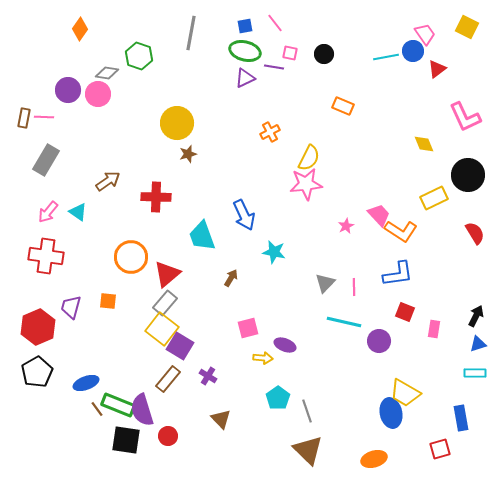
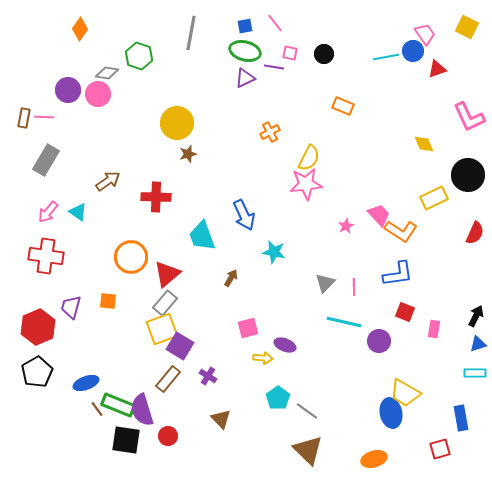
red triangle at (437, 69): rotated 18 degrees clockwise
pink L-shape at (465, 117): moved 4 px right
red semicircle at (475, 233): rotated 55 degrees clockwise
yellow square at (162, 329): rotated 32 degrees clockwise
gray line at (307, 411): rotated 35 degrees counterclockwise
